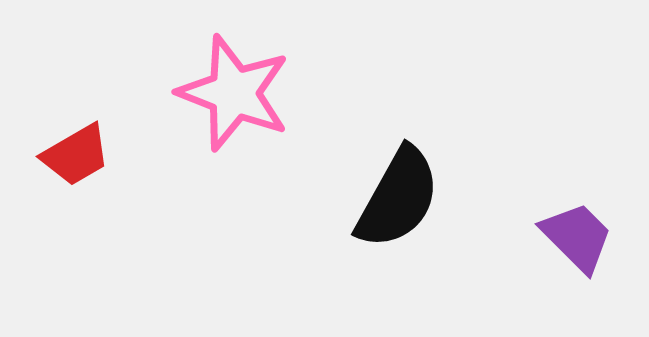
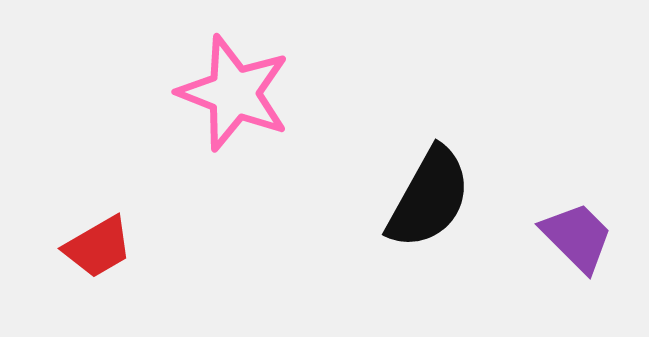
red trapezoid: moved 22 px right, 92 px down
black semicircle: moved 31 px right
